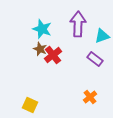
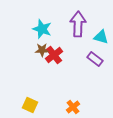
cyan triangle: moved 1 px left, 1 px down; rotated 35 degrees clockwise
brown star: moved 2 px right, 1 px down; rotated 24 degrees counterclockwise
red cross: moved 1 px right
orange cross: moved 17 px left, 10 px down
